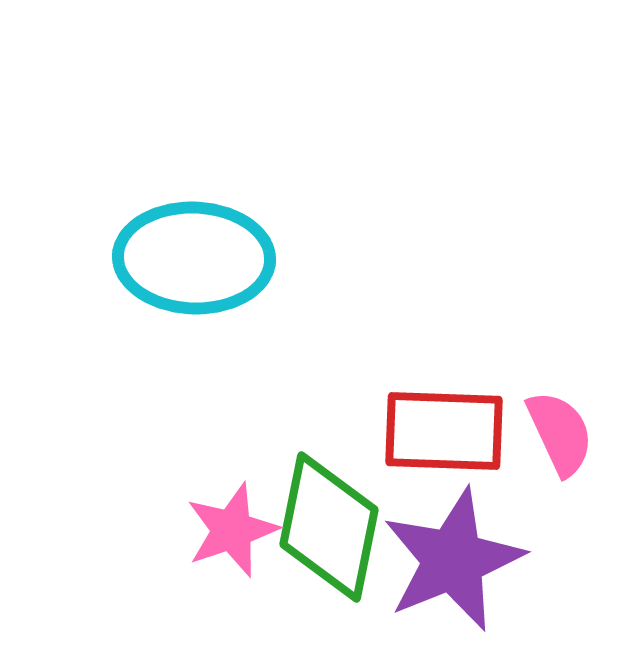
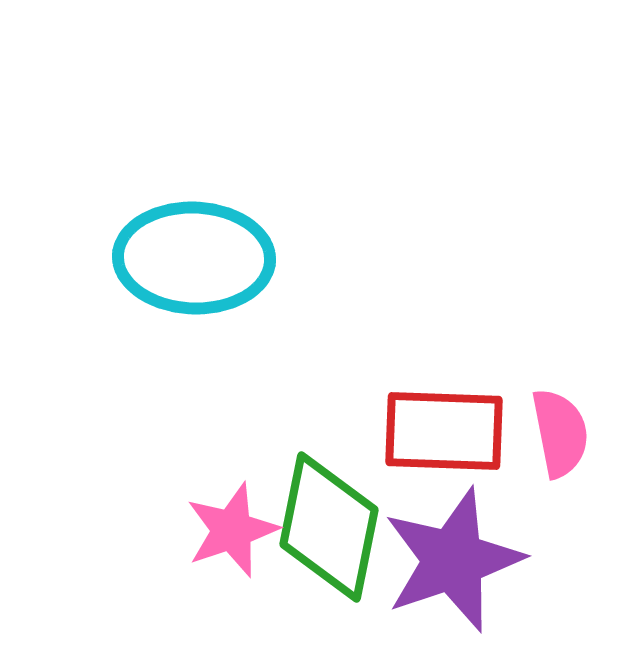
pink semicircle: rotated 14 degrees clockwise
purple star: rotated 3 degrees clockwise
